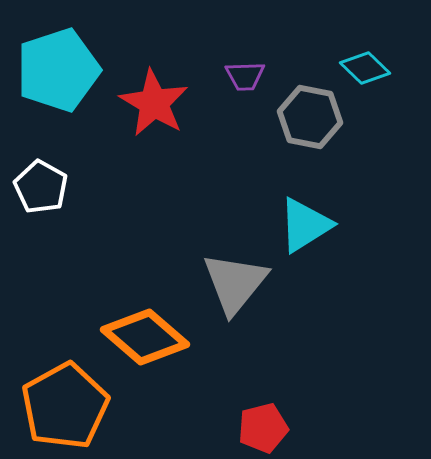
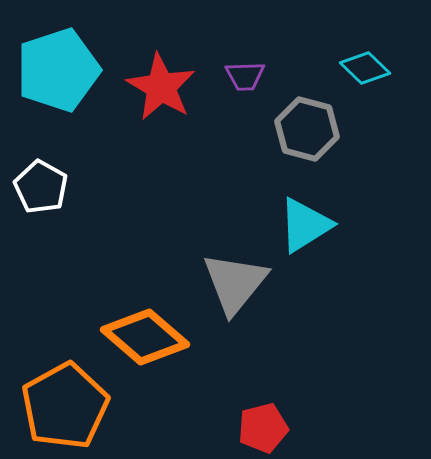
red star: moved 7 px right, 16 px up
gray hexagon: moved 3 px left, 12 px down; rotated 4 degrees clockwise
